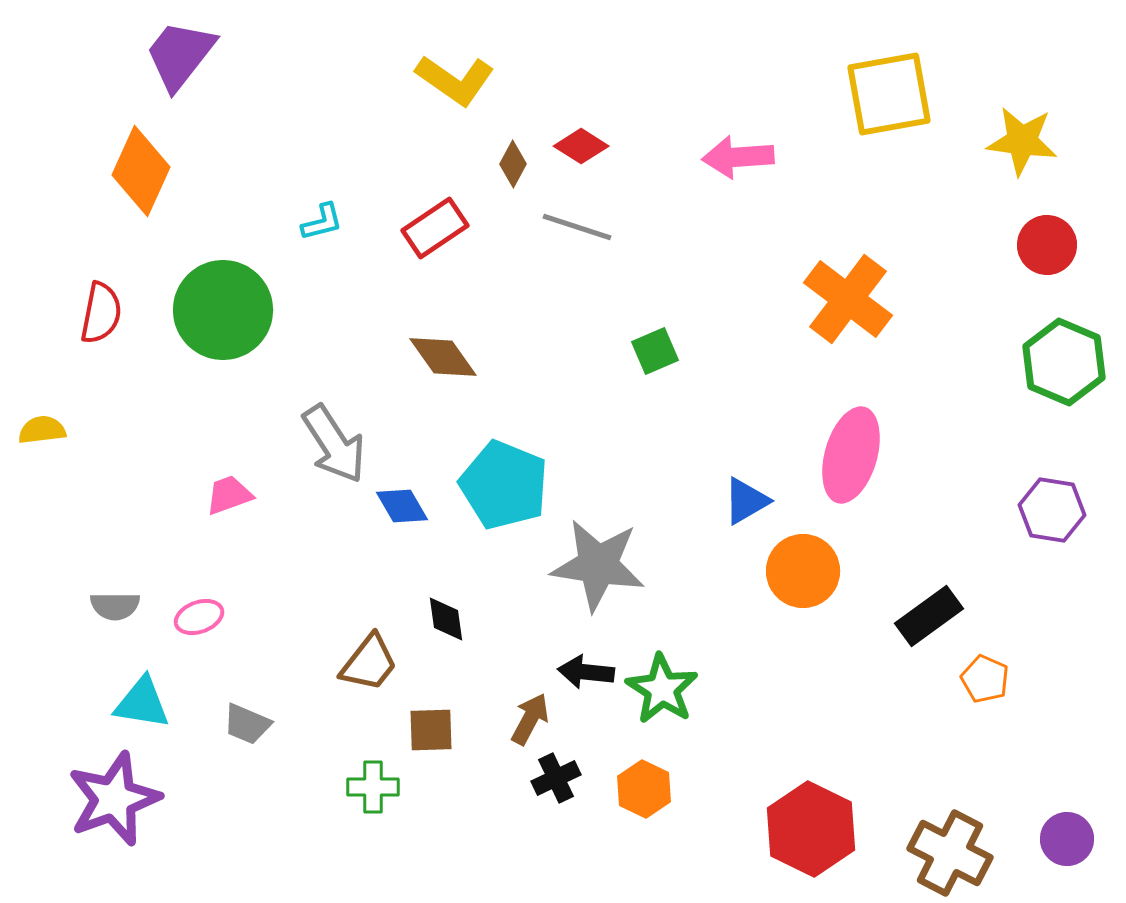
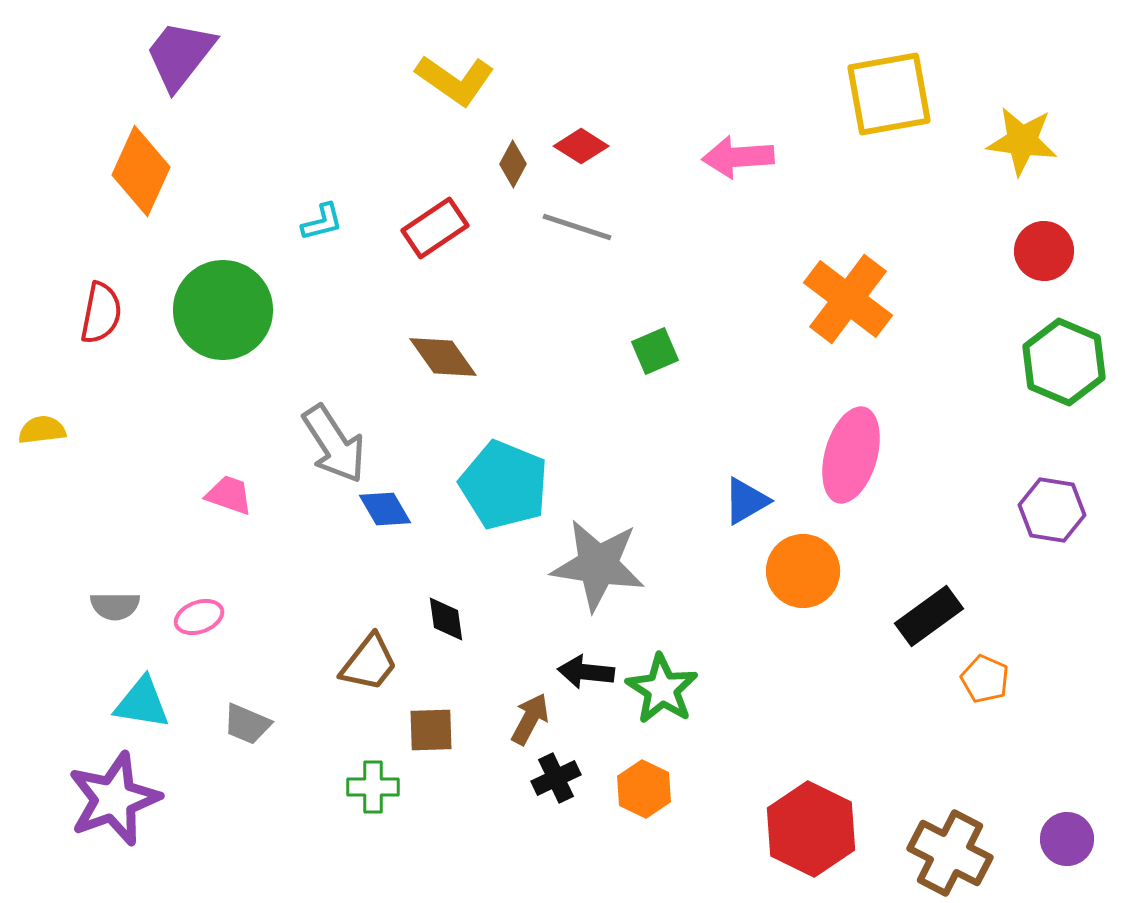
red circle at (1047, 245): moved 3 px left, 6 px down
pink trapezoid at (229, 495): rotated 39 degrees clockwise
blue diamond at (402, 506): moved 17 px left, 3 px down
